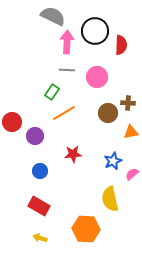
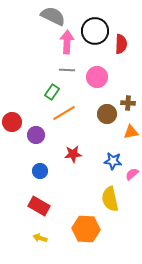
red semicircle: moved 1 px up
brown circle: moved 1 px left, 1 px down
purple circle: moved 1 px right, 1 px up
blue star: rotated 30 degrees clockwise
